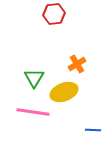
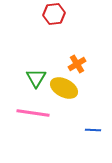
green triangle: moved 2 px right
yellow ellipse: moved 4 px up; rotated 48 degrees clockwise
pink line: moved 1 px down
